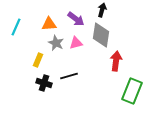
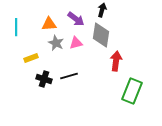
cyan line: rotated 24 degrees counterclockwise
yellow rectangle: moved 7 px left, 2 px up; rotated 48 degrees clockwise
black cross: moved 4 px up
